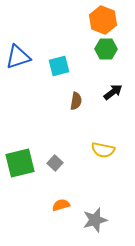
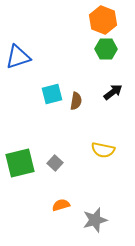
cyan square: moved 7 px left, 28 px down
